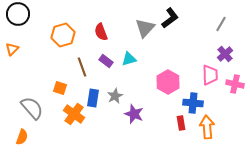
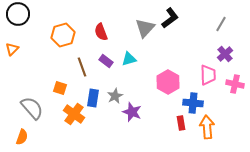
pink trapezoid: moved 2 px left
purple star: moved 2 px left, 2 px up
